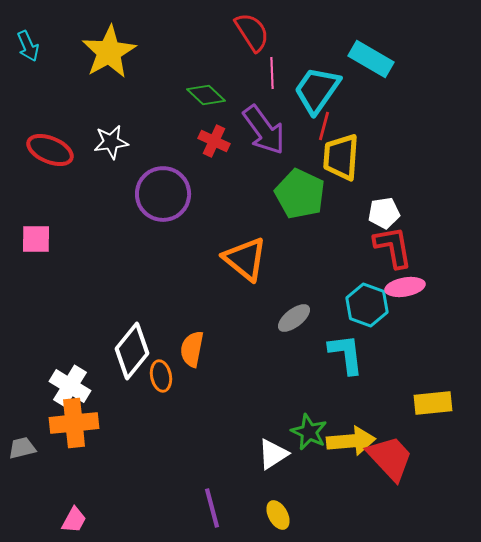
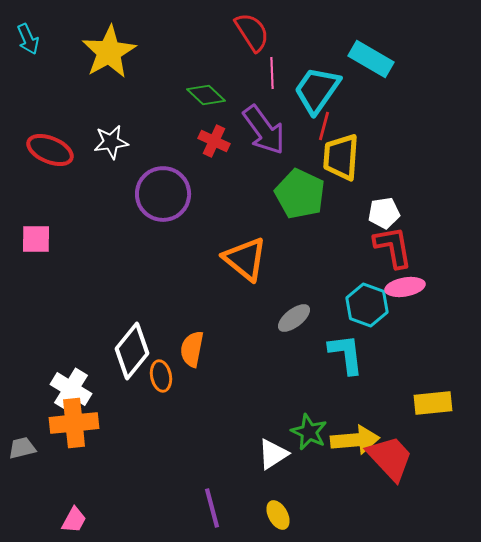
cyan arrow: moved 7 px up
white cross: moved 1 px right, 3 px down
yellow arrow: moved 4 px right, 1 px up
